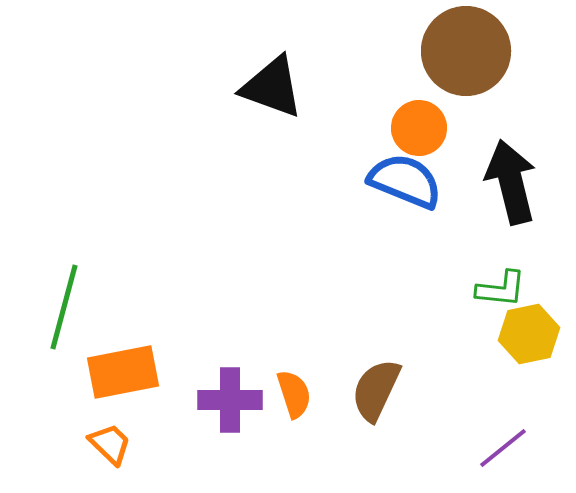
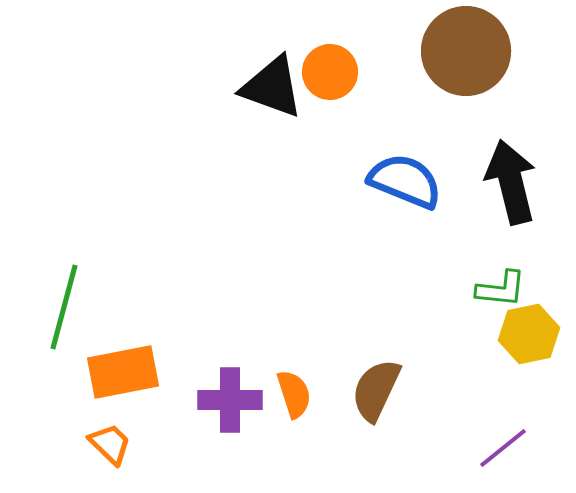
orange circle: moved 89 px left, 56 px up
